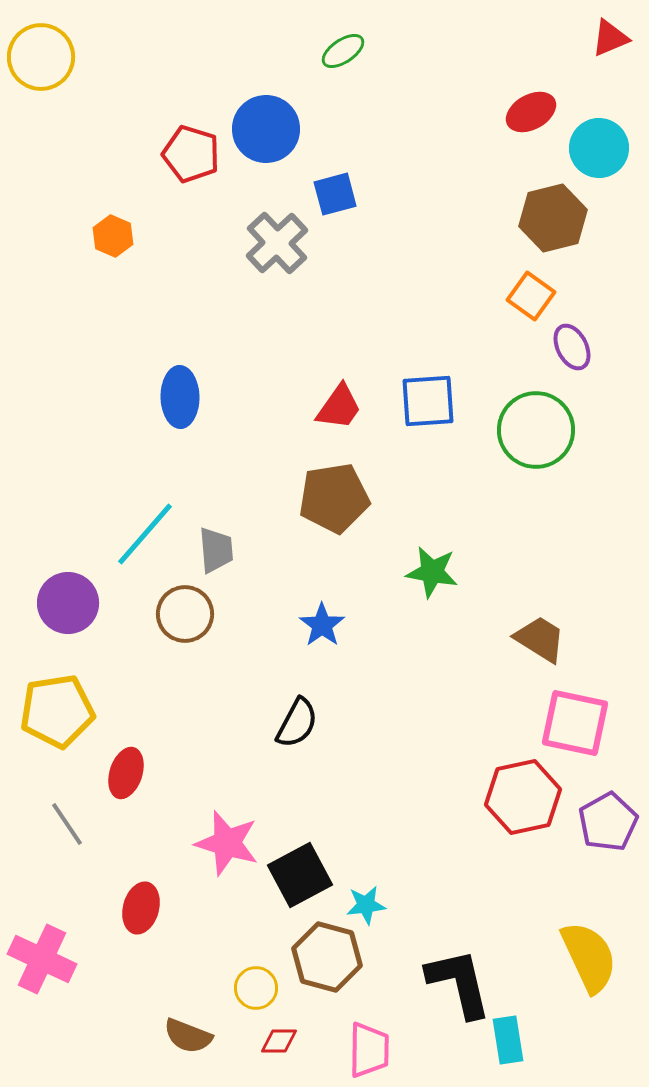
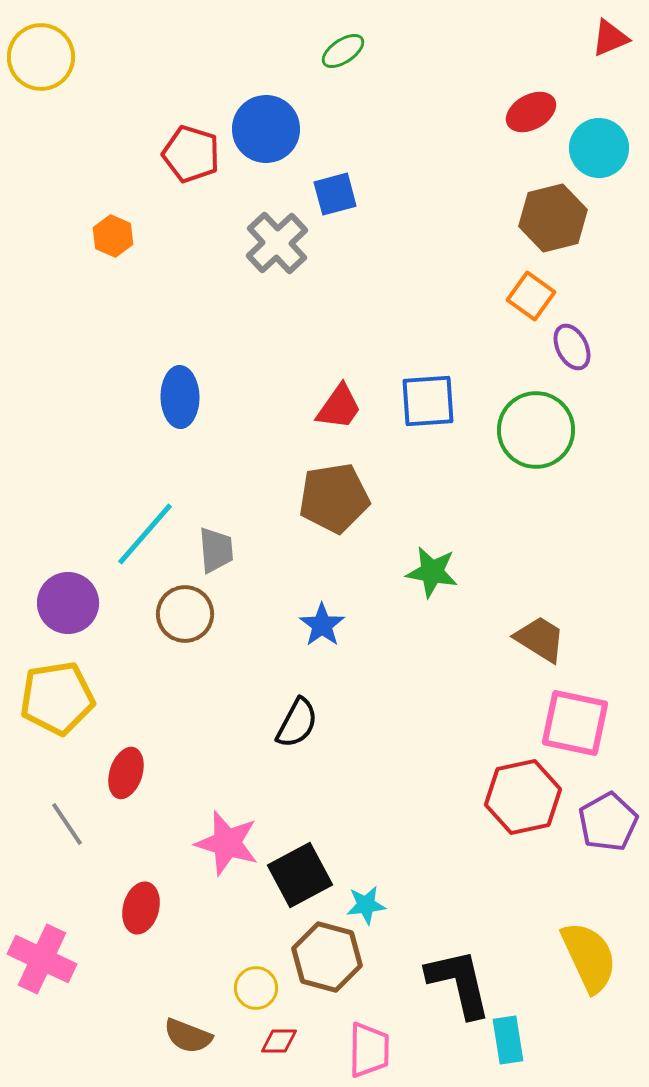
yellow pentagon at (57, 711): moved 13 px up
